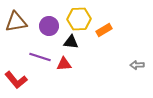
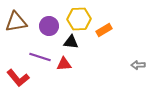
gray arrow: moved 1 px right
red L-shape: moved 2 px right, 2 px up
